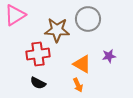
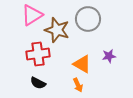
pink triangle: moved 17 px right
brown star: rotated 15 degrees clockwise
